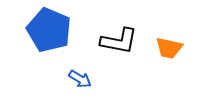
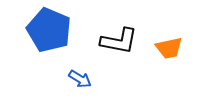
orange trapezoid: rotated 24 degrees counterclockwise
